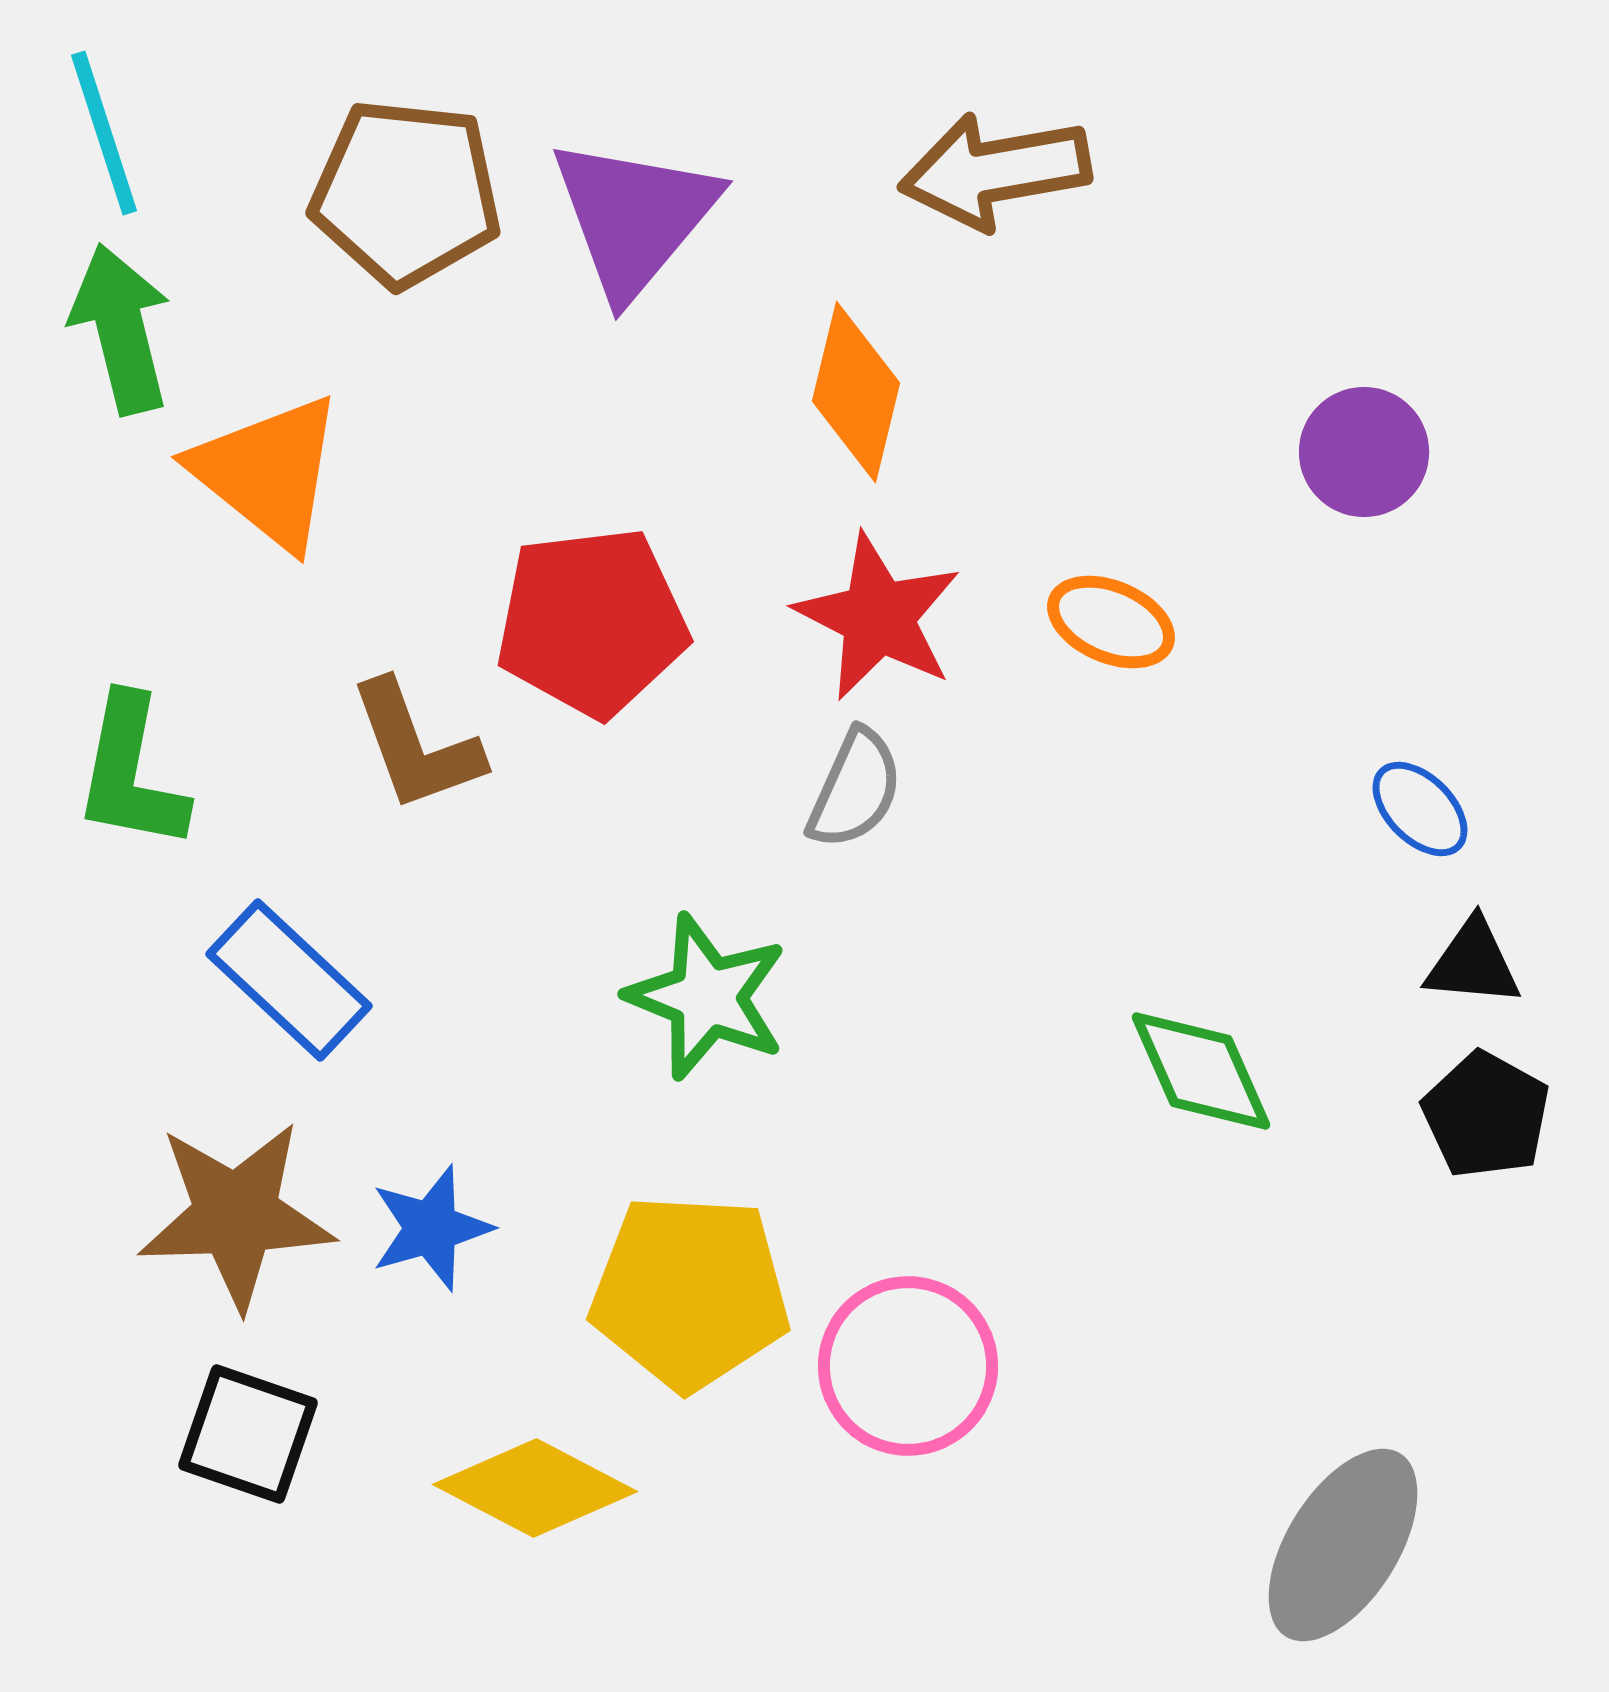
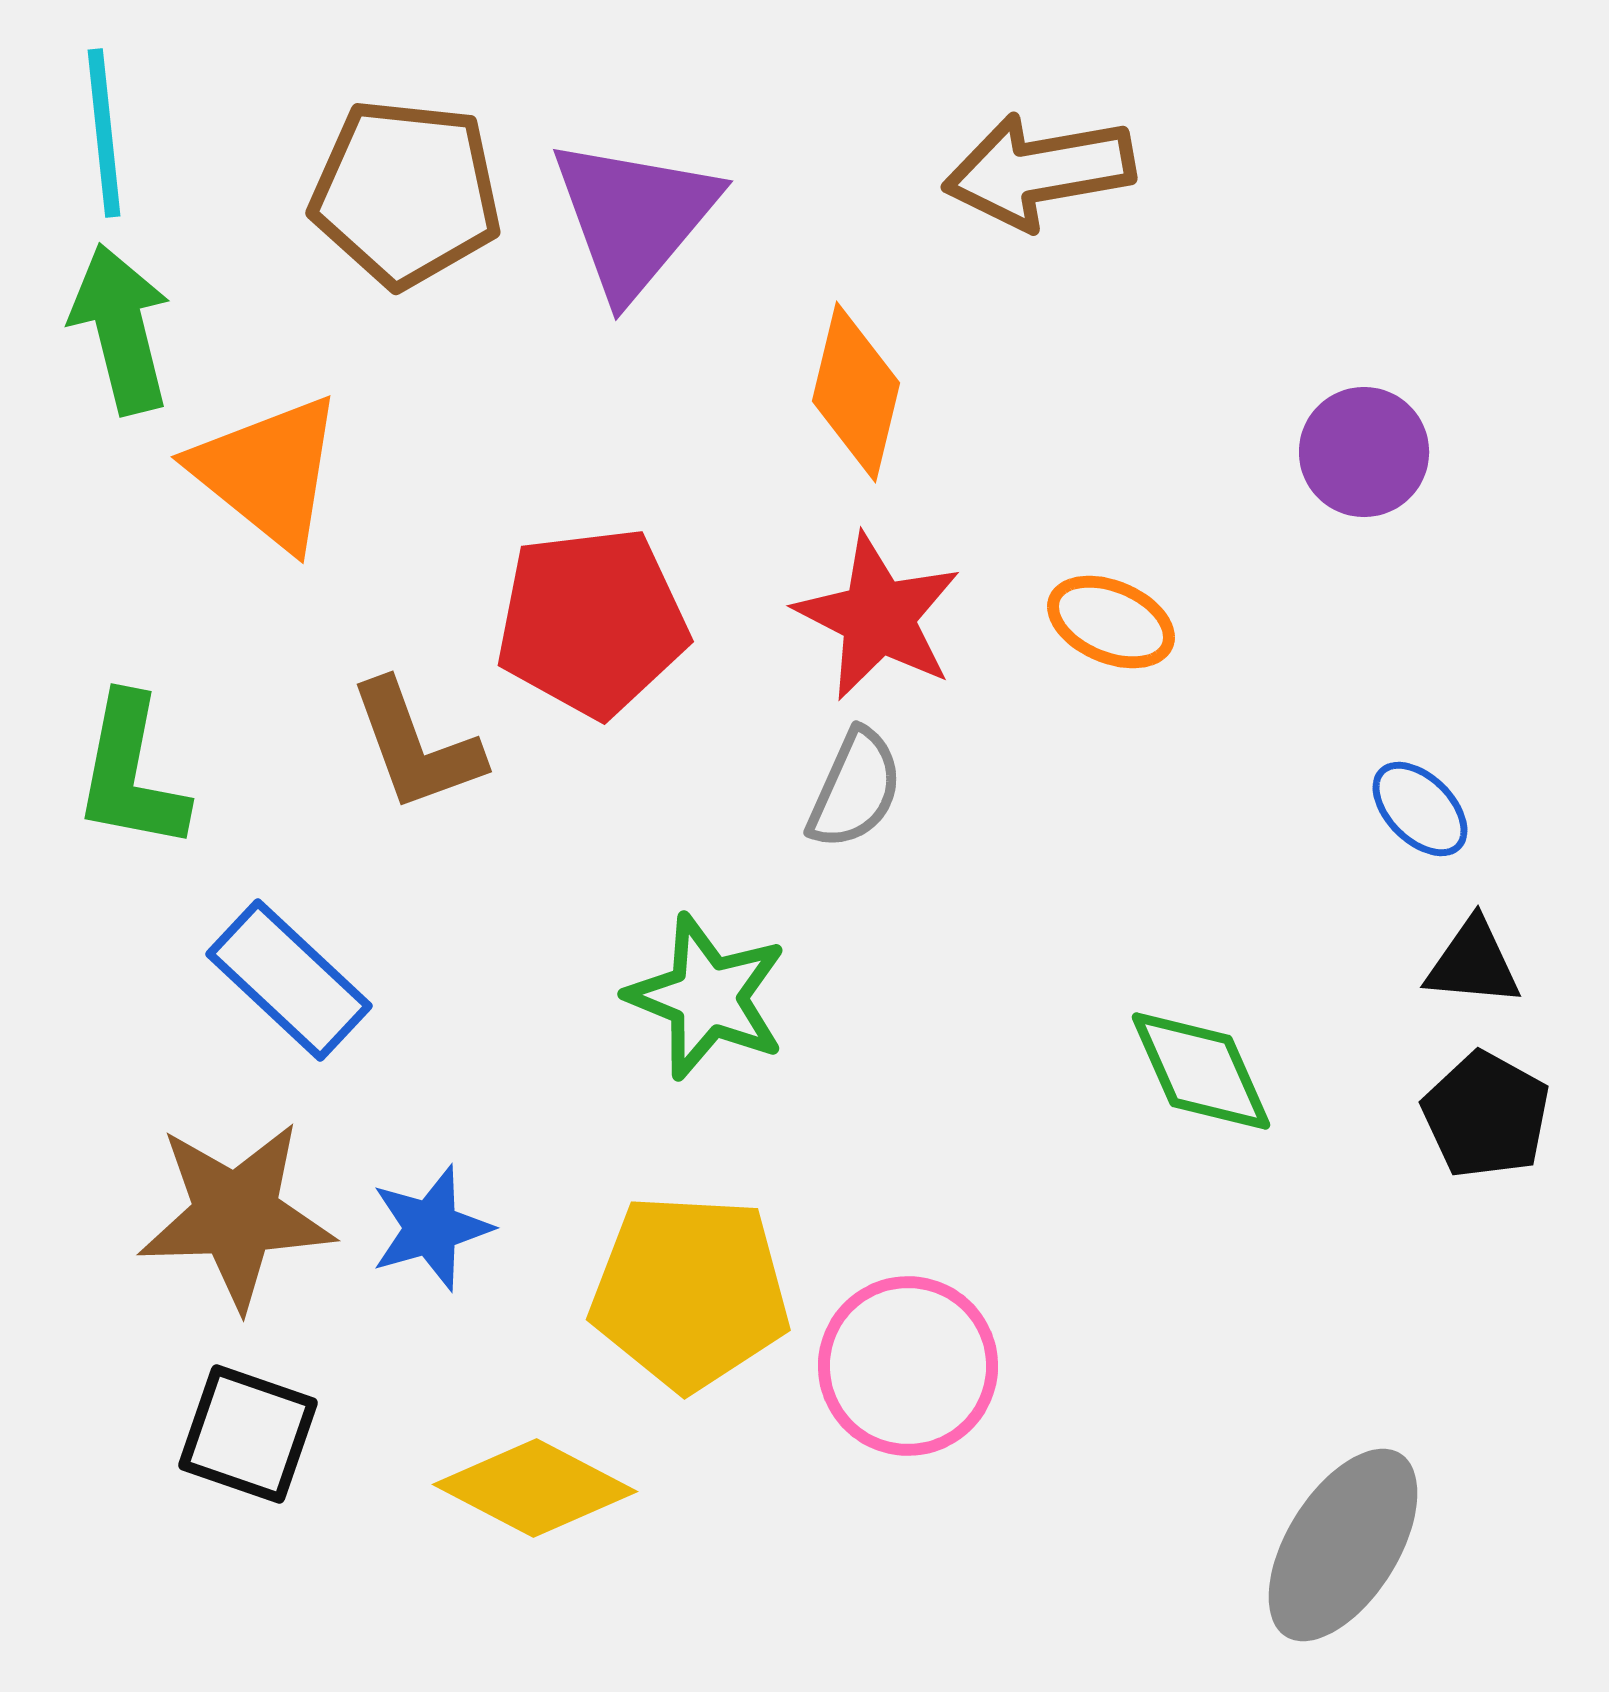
cyan line: rotated 12 degrees clockwise
brown arrow: moved 44 px right
